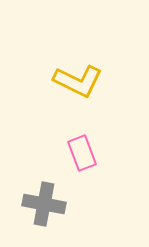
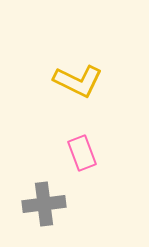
gray cross: rotated 18 degrees counterclockwise
